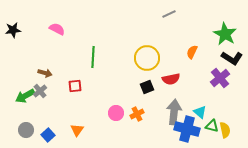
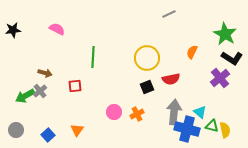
pink circle: moved 2 px left, 1 px up
gray circle: moved 10 px left
